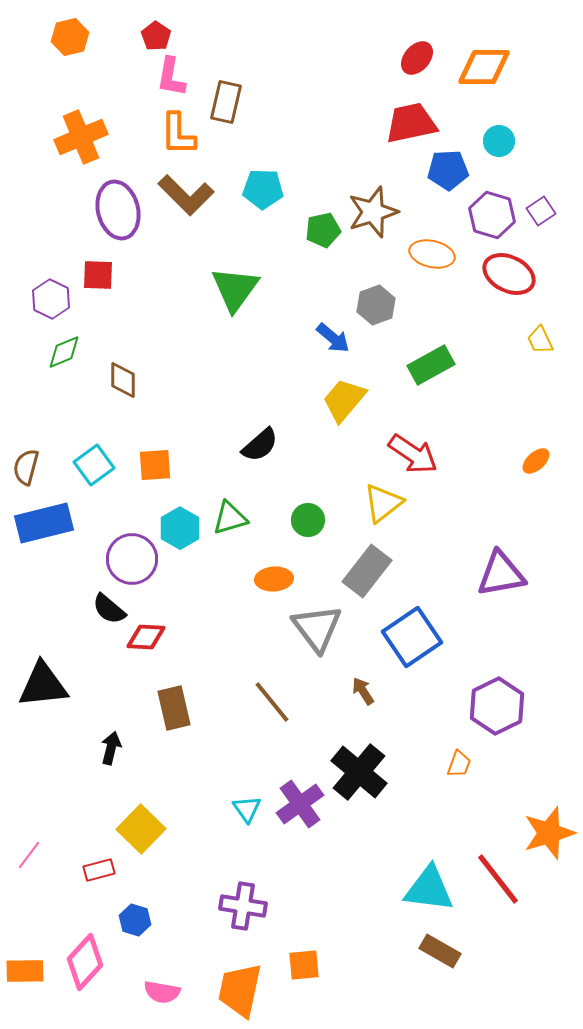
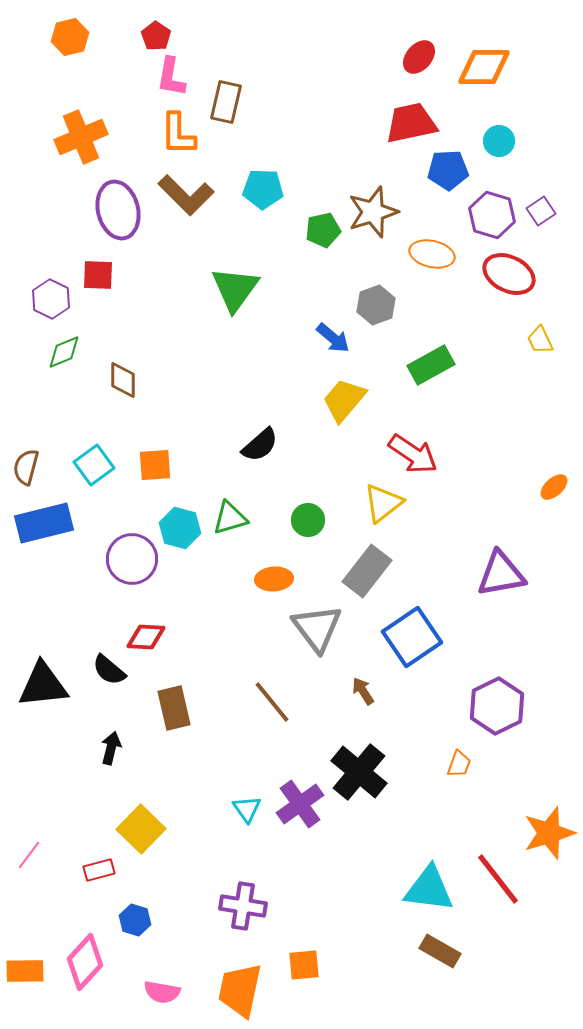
red ellipse at (417, 58): moved 2 px right, 1 px up
orange ellipse at (536, 461): moved 18 px right, 26 px down
cyan hexagon at (180, 528): rotated 15 degrees counterclockwise
black semicircle at (109, 609): moved 61 px down
